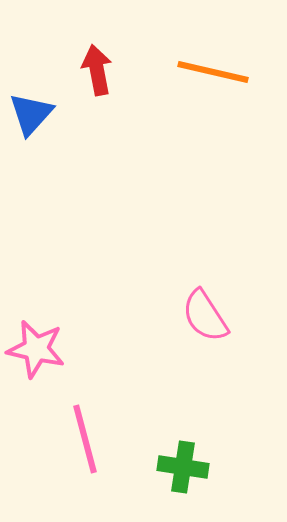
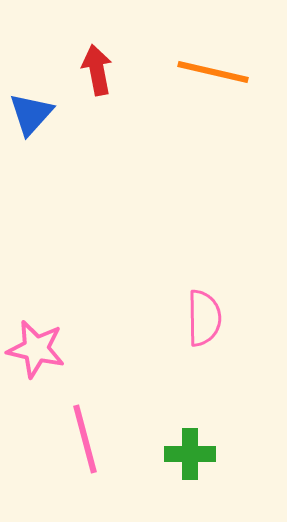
pink semicircle: moved 1 px left, 2 px down; rotated 148 degrees counterclockwise
green cross: moved 7 px right, 13 px up; rotated 9 degrees counterclockwise
